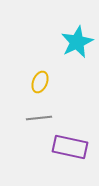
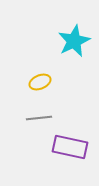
cyan star: moved 3 px left, 1 px up
yellow ellipse: rotated 45 degrees clockwise
